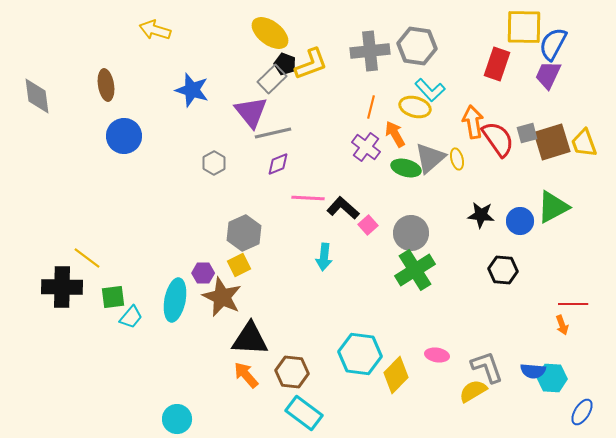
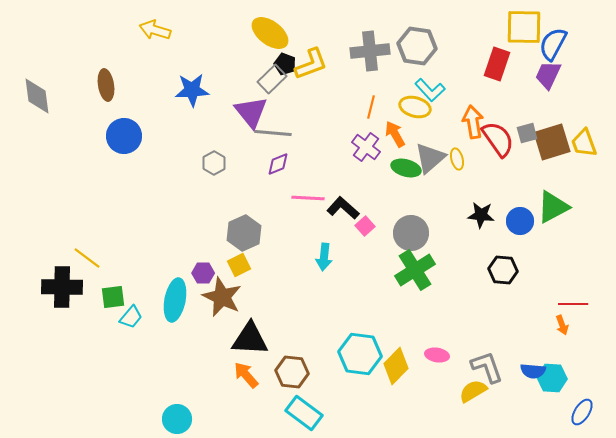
blue star at (192, 90): rotated 20 degrees counterclockwise
gray line at (273, 133): rotated 18 degrees clockwise
pink square at (368, 225): moved 3 px left, 1 px down
yellow diamond at (396, 375): moved 9 px up
